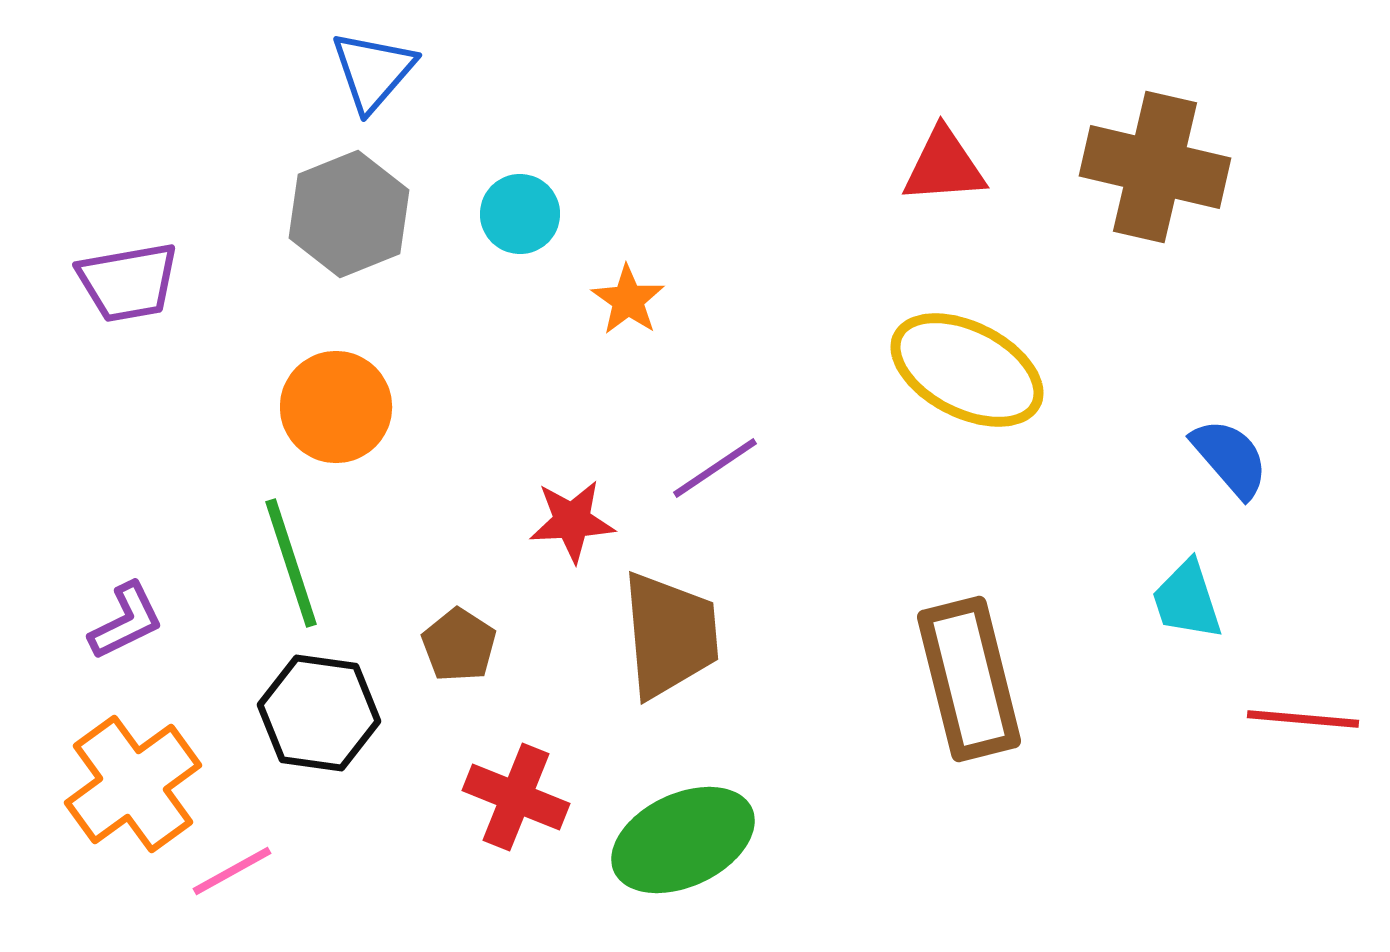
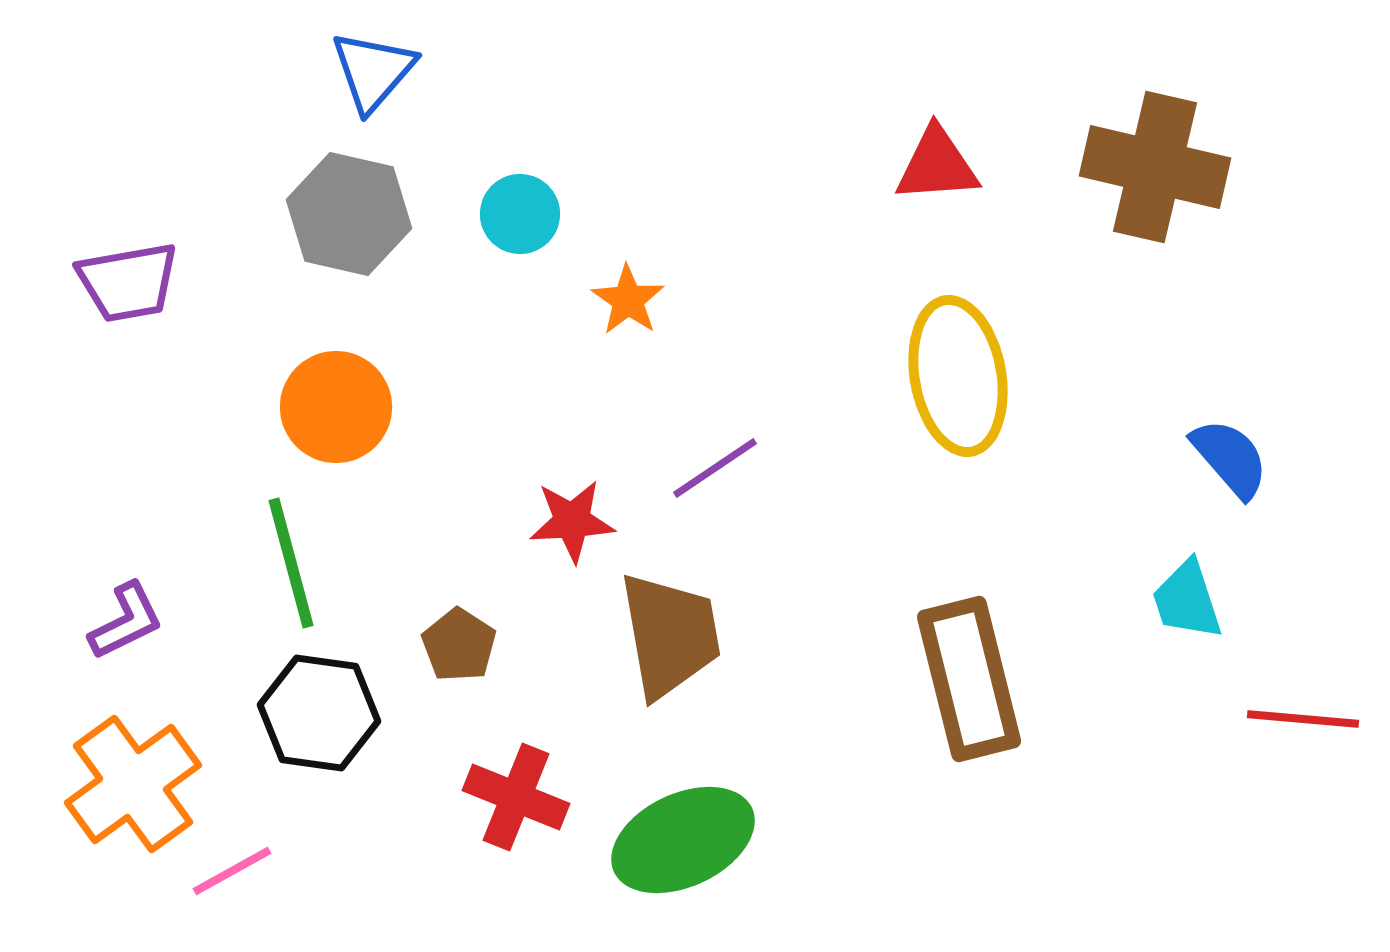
red triangle: moved 7 px left, 1 px up
gray hexagon: rotated 25 degrees counterclockwise
yellow ellipse: moved 9 px left, 6 px down; rotated 53 degrees clockwise
green line: rotated 3 degrees clockwise
brown trapezoid: rotated 5 degrees counterclockwise
